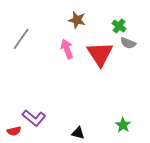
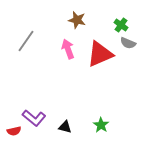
green cross: moved 2 px right, 1 px up
gray line: moved 5 px right, 2 px down
pink arrow: moved 1 px right
red triangle: rotated 40 degrees clockwise
green star: moved 22 px left
black triangle: moved 13 px left, 6 px up
